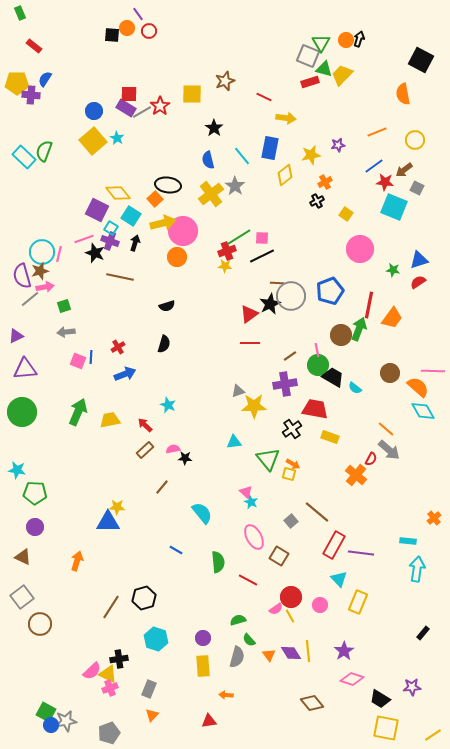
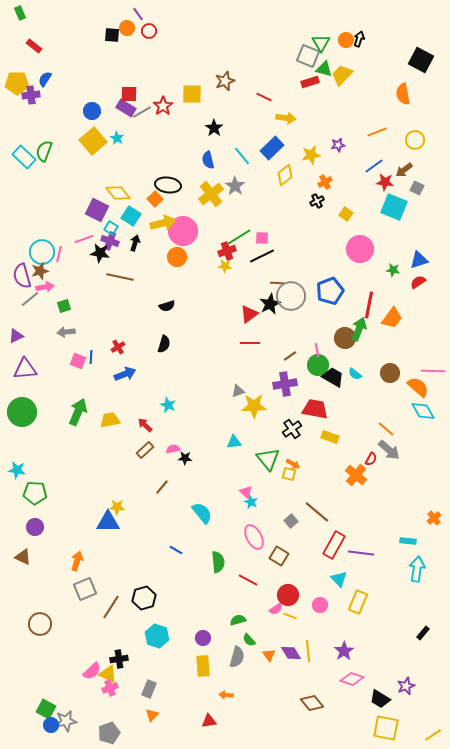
purple cross at (31, 95): rotated 12 degrees counterclockwise
red star at (160, 106): moved 3 px right
blue circle at (94, 111): moved 2 px left
blue rectangle at (270, 148): moved 2 px right; rotated 35 degrees clockwise
black star at (95, 253): moved 5 px right; rotated 12 degrees counterclockwise
brown circle at (341, 335): moved 4 px right, 3 px down
cyan semicircle at (355, 388): moved 14 px up
gray square at (22, 597): moved 63 px right, 8 px up; rotated 15 degrees clockwise
red circle at (291, 597): moved 3 px left, 2 px up
yellow line at (290, 616): rotated 40 degrees counterclockwise
cyan hexagon at (156, 639): moved 1 px right, 3 px up
purple star at (412, 687): moved 6 px left, 1 px up; rotated 18 degrees counterclockwise
green square at (46, 712): moved 3 px up
